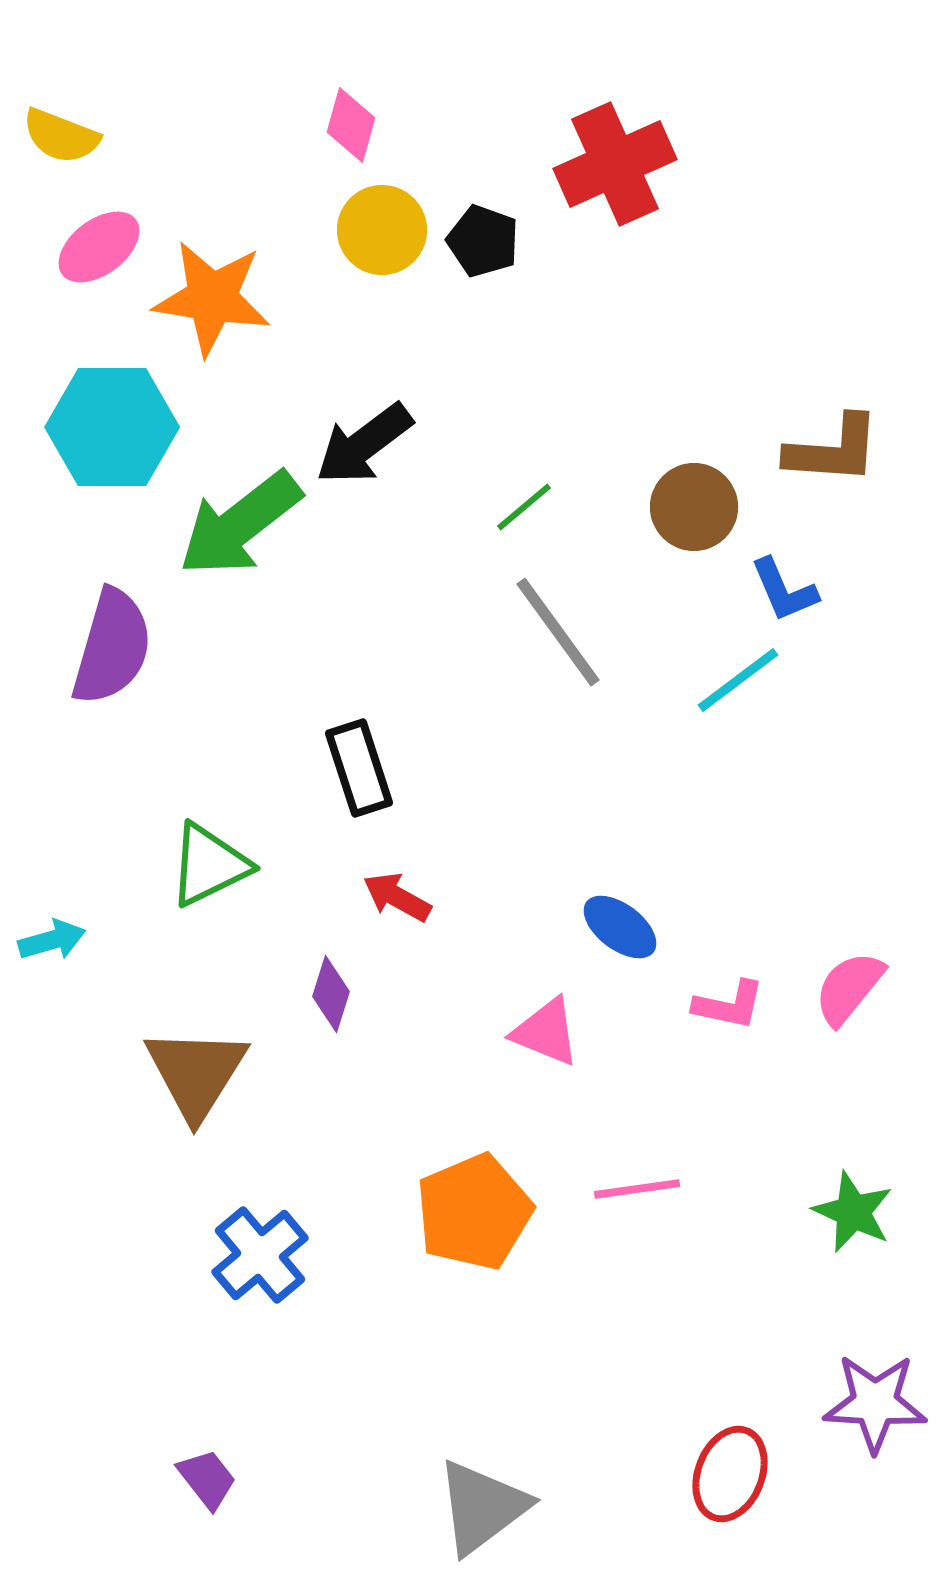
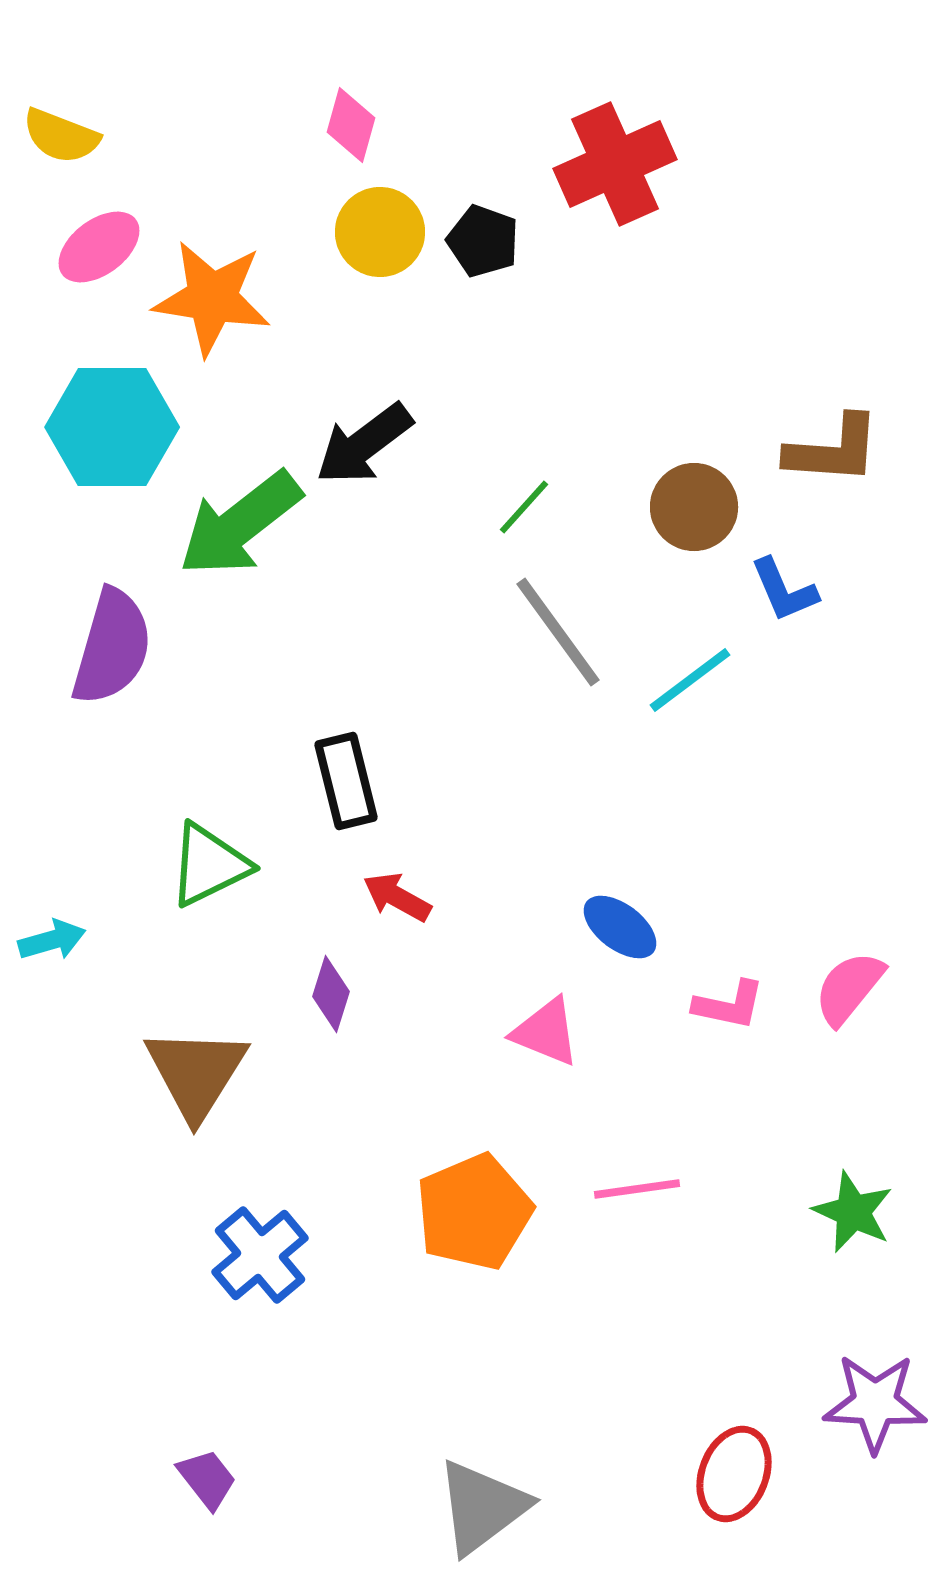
yellow circle: moved 2 px left, 2 px down
green line: rotated 8 degrees counterclockwise
cyan line: moved 48 px left
black rectangle: moved 13 px left, 13 px down; rotated 4 degrees clockwise
red ellipse: moved 4 px right
